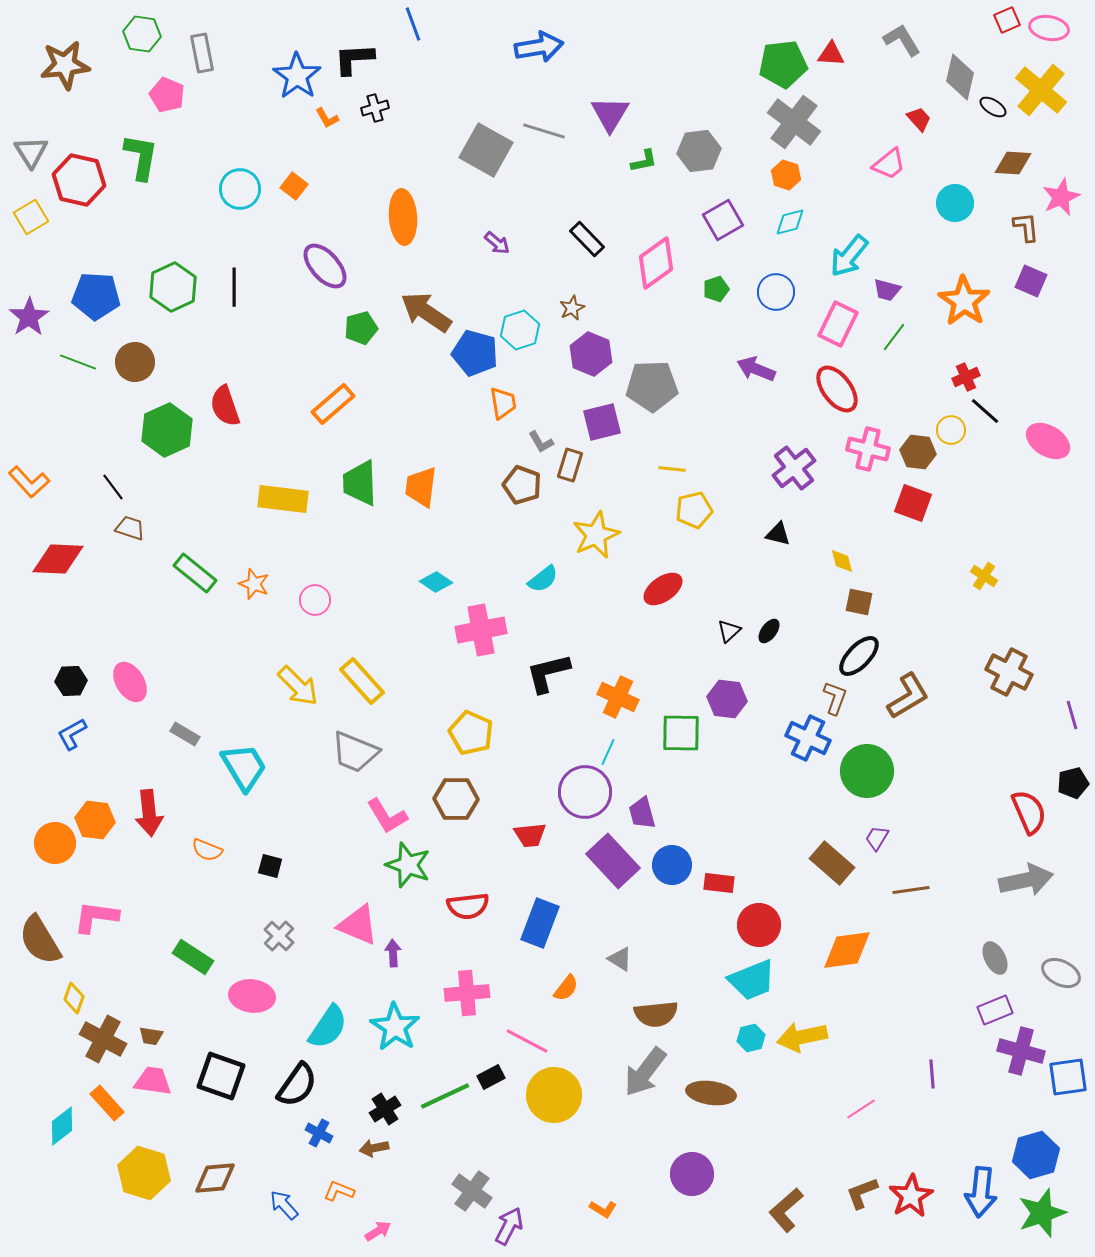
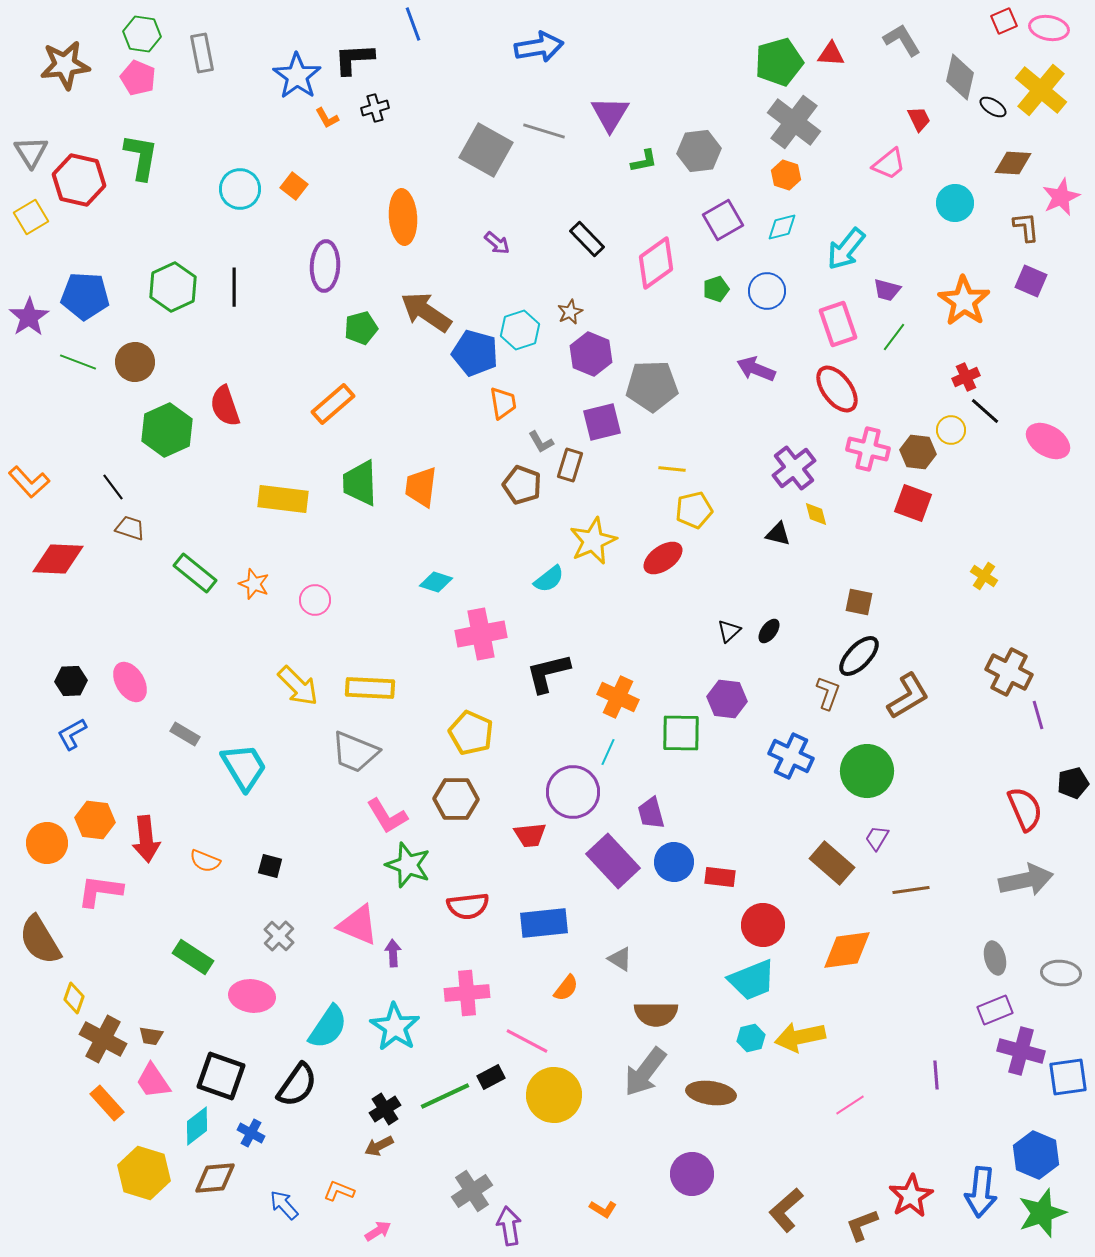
red square at (1007, 20): moved 3 px left, 1 px down
green pentagon at (783, 64): moved 4 px left, 2 px up; rotated 9 degrees counterclockwise
pink pentagon at (167, 95): moved 29 px left, 17 px up
red trapezoid at (919, 119): rotated 16 degrees clockwise
cyan diamond at (790, 222): moved 8 px left, 5 px down
cyan arrow at (849, 256): moved 3 px left, 7 px up
purple ellipse at (325, 266): rotated 45 degrees clockwise
blue circle at (776, 292): moved 9 px left, 1 px up
blue pentagon at (96, 296): moved 11 px left
brown star at (572, 308): moved 2 px left, 4 px down
pink rectangle at (838, 324): rotated 45 degrees counterclockwise
yellow star at (596, 535): moved 3 px left, 6 px down
yellow diamond at (842, 561): moved 26 px left, 47 px up
cyan semicircle at (543, 579): moved 6 px right
cyan diamond at (436, 582): rotated 16 degrees counterclockwise
red ellipse at (663, 589): moved 31 px up
pink cross at (481, 630): moved 4 px down
yellow rectangle at (362, 681): moved 8 px right, 7 px down; rotated 45 degrees counterclockwise
brown L-shape at (835, 698): moved 7 px left, 5 px up
purple line at (1072, 715): moved 34 px left
blue cross at (808, 738): moved 17 px left, 18 px down
purple circle at (585, 792): moved 12 px left
red semicircle at (1029, 812): moved 4 px left, 3 px up
red arrow at (149, 813): moved 3 px left, 26 px down
purple trapezoid at (642, 813): moved 9 px right
orange circle at (55, 843): moved 8 px left
orange semicircle at (207, 850): moved 2 px left, 11 px down
blue circle at (672, 865): moved 2 px right, 3 px up
red rectangle at (719, 883): moved 1 px right, 6 px up
pink L-shape at (96, 917): moved 4 px right, 26 px up
blue rectangle at (540, 923): moved 4 px right; rotated 63 degrees clockwise
red circle at (759, 925): moved 4 px right
gray ellipse at (995, 958): rotated 12 degrees clockwise
gray ellipse at (1061, 973): rotated 21 degrees counterclockwise
brown semicircle at (656, 1014): rotated 6 degrees clockwise
yellow arrow at (802, 1037): moved 2 px left
purple line at (932, 1074): moved 4 px right, 1 px down
pink trapezoid at (153, 1081): rotated 132 degrees counterclockwise
pink line at (861, 1109): moved 11 px left, 4 px up
cyan diamond at (62, 1126): moved 135 px right
blue cross at (319, 1133): moved 68 px left
brown arrow at (374, 1148): moved 5 px right, 2 px up; rotated 16 degrees counterclockwise
blue hexagon at (1036, 1155): rotated 21 degrees counterclockwise
gray cross at (472, 1191): rotated 21 degrees clockwise
brown L-shape at (862, 1193): moved 32 px down
purple arrow at (509, 1226): rotated 36 degrees counterclockwise
